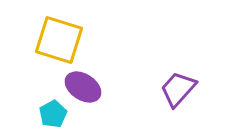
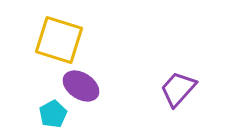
purple ellipse: moved 2 px left, 1 px up
